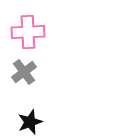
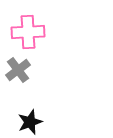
gray cross: moved 6 px left, 2 px up
